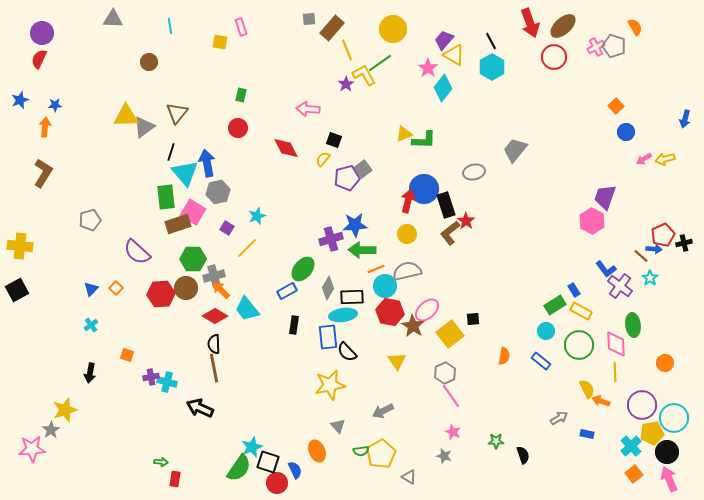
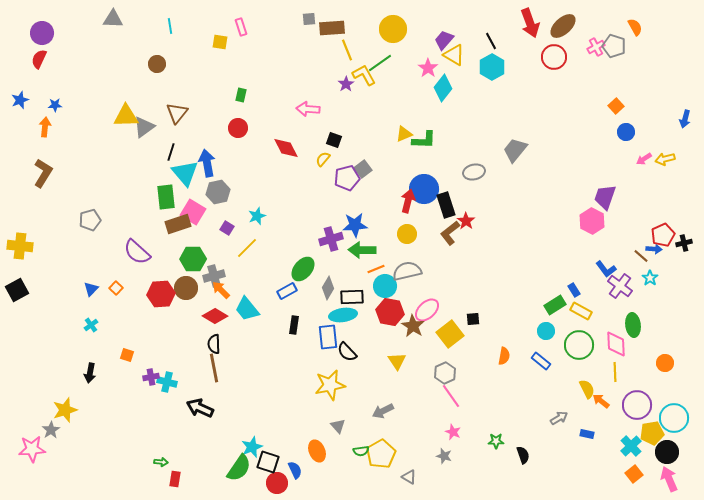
brown rectangle at (332, 28): rotated 45 degrees clockwise
brown circle at (149, 62): moved 8 px right, 2 px down
orange arrow at (601, 401): rotated 18 degrees clockwise
purple circle at (642, 405): moved 5 px left
